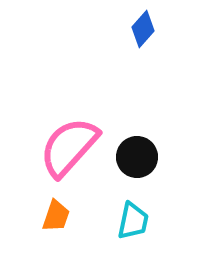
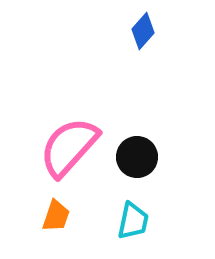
blue diamond: moved 2 px down
